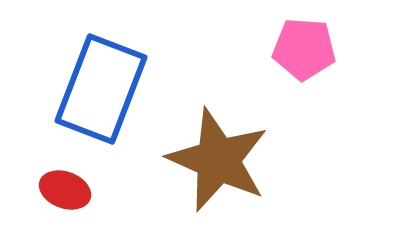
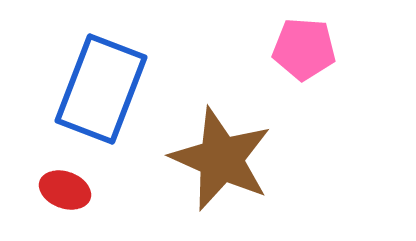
brown star: moved 3 px right, 1 px up
